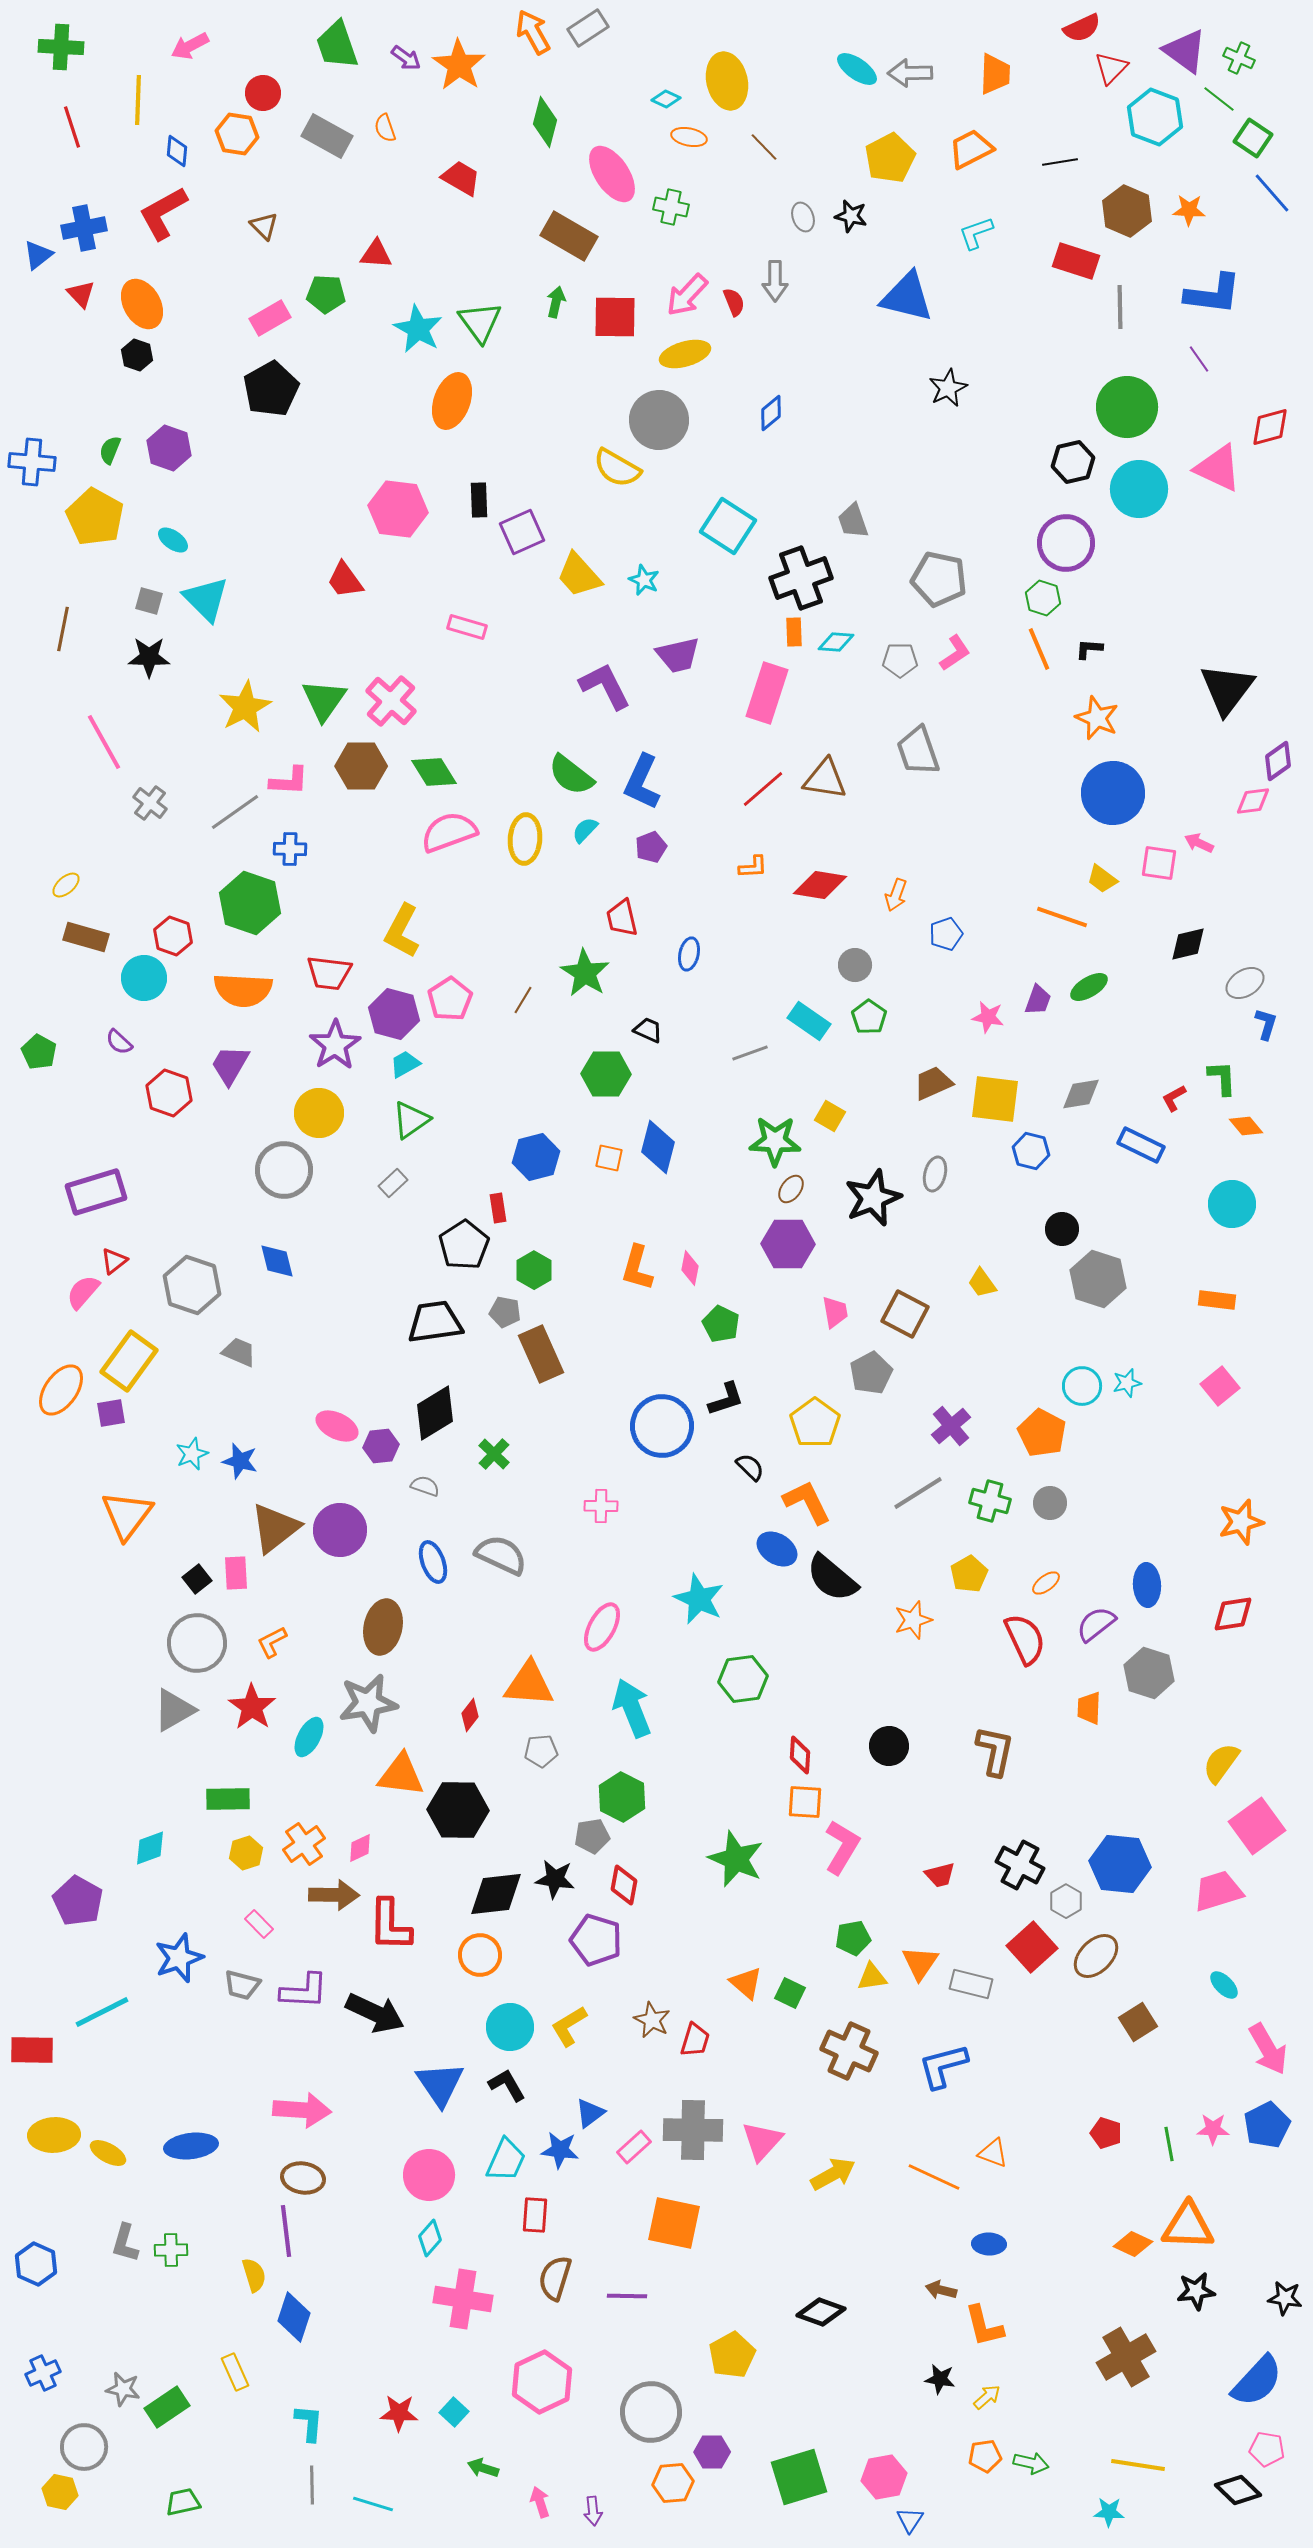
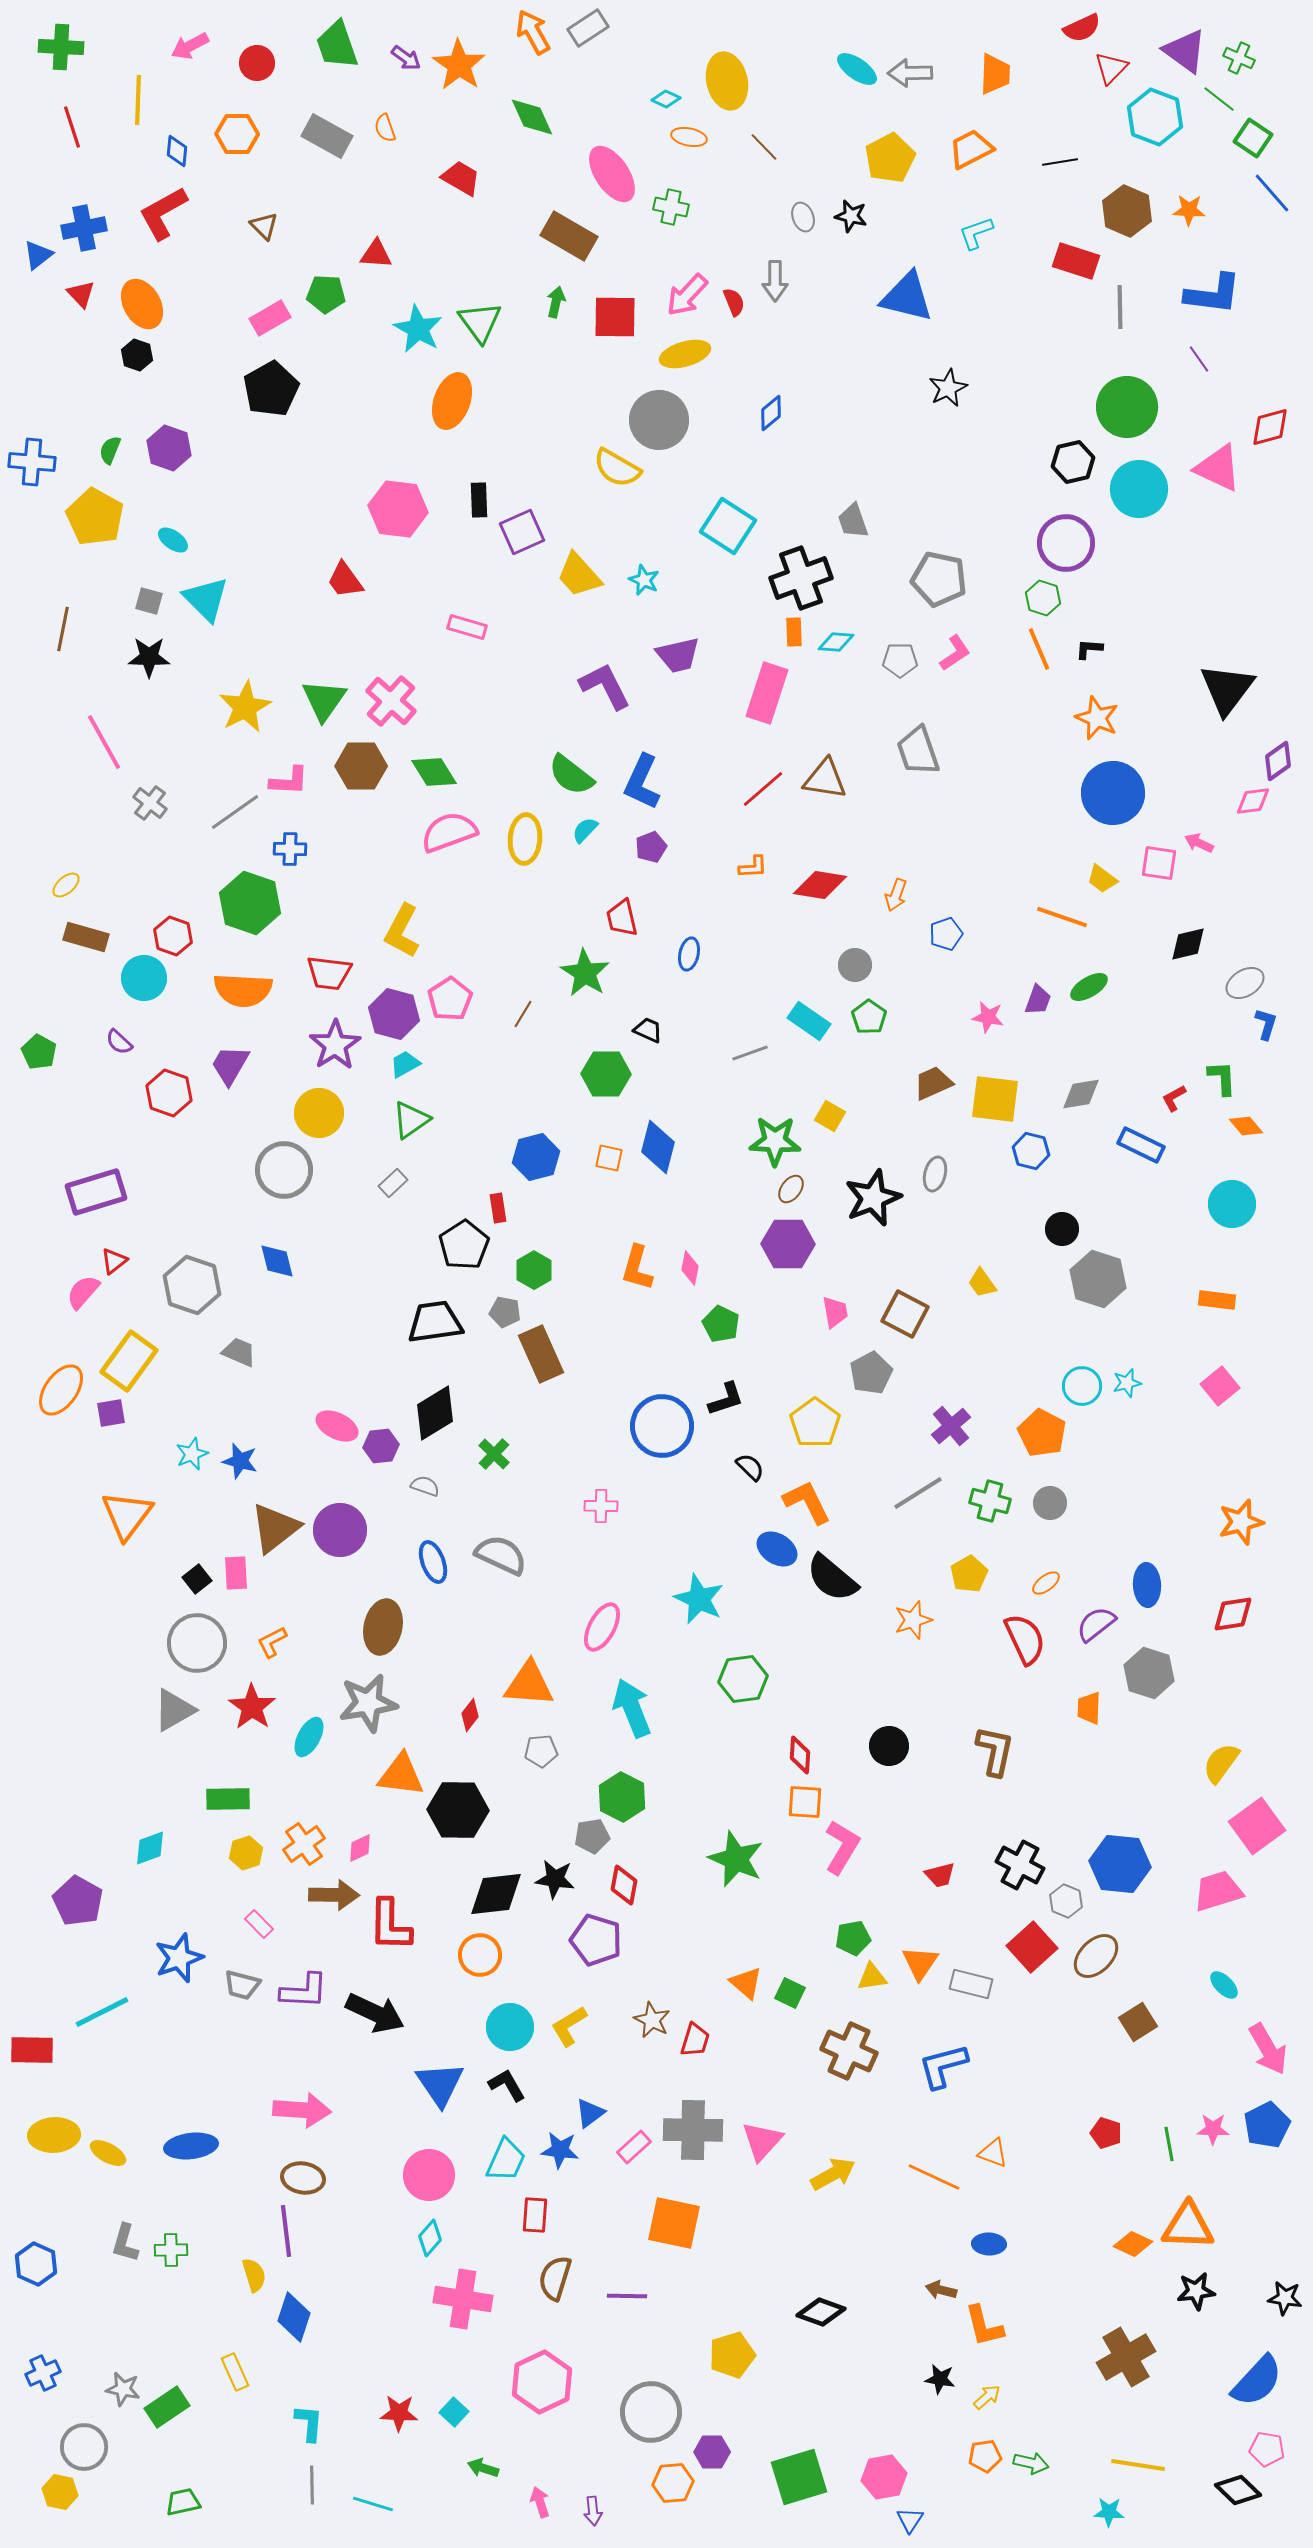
red circle at (263, 93): moved 6 px left, 30 px up
green diamond at (545, 122): moved 13 px left, 5 px up; rotated 39 degrees counterclockwise
orange hexagon at (237, 134): rotated 9 degrees counterclockwise
brown line at (523, 1000): moved 14 px down
gray hexagon at (1066, 1901): rotated 8 degrees counterclockwise
yellow pentagon at (732, 2355): rotated 12 degrees clockwise
